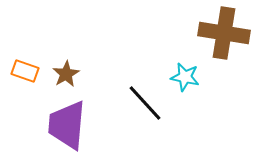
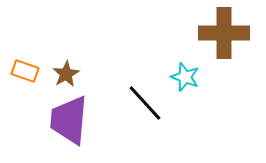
brown cross: rotated 9 degrees counterclockwise
cyan star: rotated 8 degrees clockwise
purple trapezoid: moved 2 px right, 5 px up
